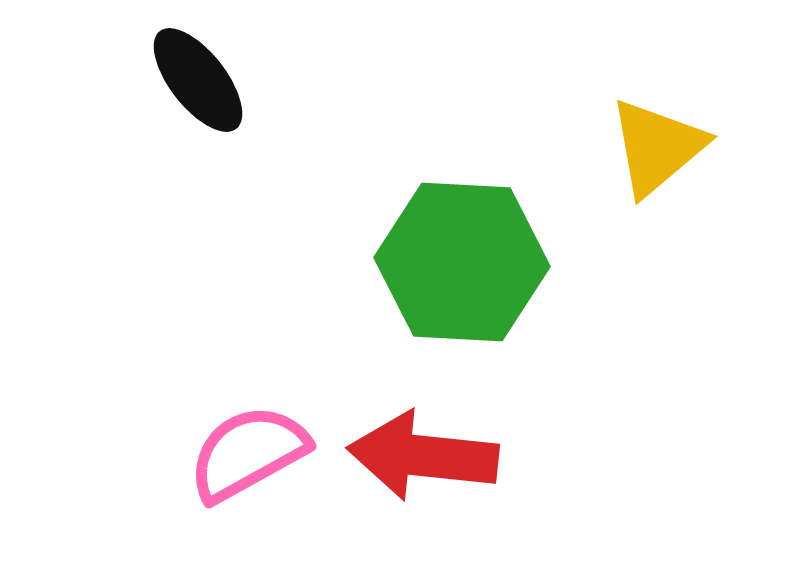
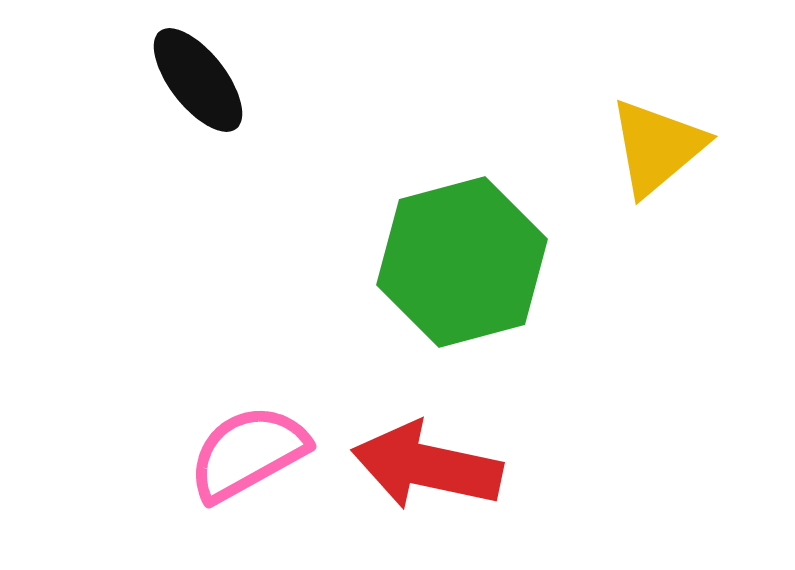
green hexagon: rotated 18 degrees counterclockwise
red arrow: moved 4 px right, 10 px down; rotated 6 degrees clockwise
